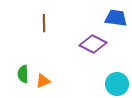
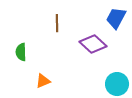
blue trapezoid: rotated 70 degrees counterclockwise
brown line: moved 13 px right
purple diamond: rotated 16 degrees clockwise
green semicircle: moved 2 px left, 22 px up
